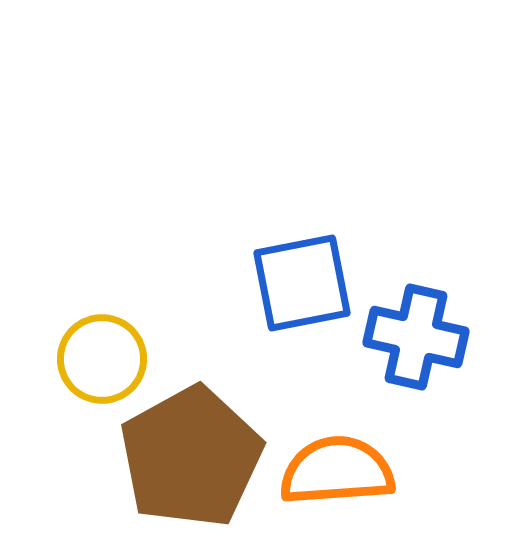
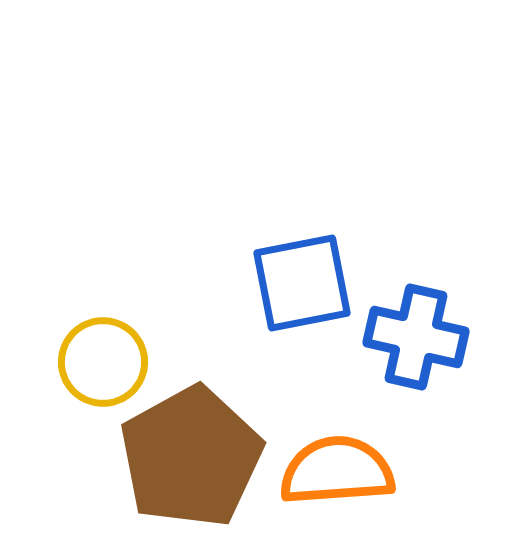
yellow circle: moved 1 px right, 3 px down
